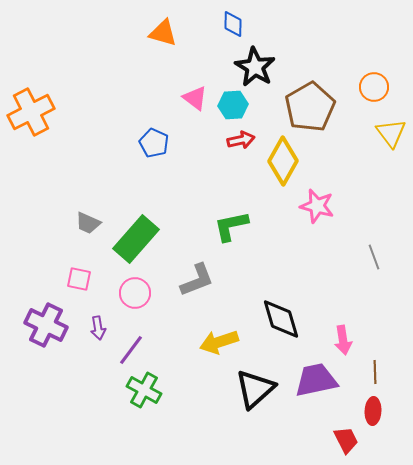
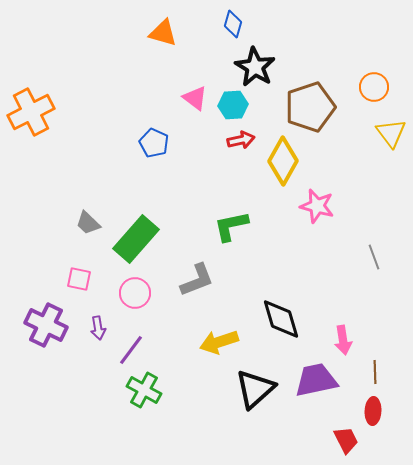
blue diamond: rotated 16 degrees clockwise
brown pentagon: rotated 12 degrees clockwise
gray trapezoid: rotated 20 degrees clockwise
